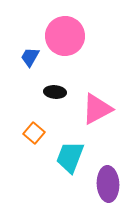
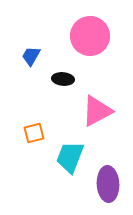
pink circle: moved 25 px right
blue trapezoid: moved 1 px right, 1 px up
black ellipse: moved 8 px right, 13 px up
pink triangle: moved 2 px down
orange square: rotated 35 degrees clockwise
